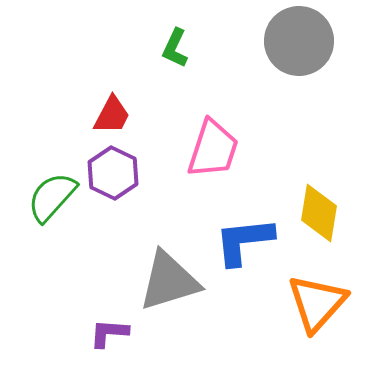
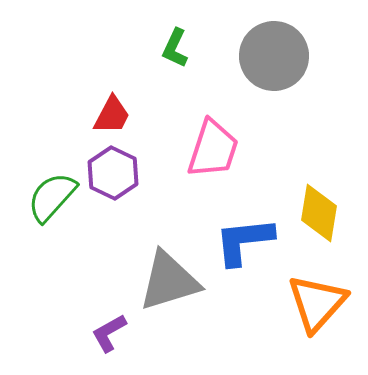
gray circle: moved 25 px left, 15 px down
purple L-shape: rotated 33 degrees counterclockwise
